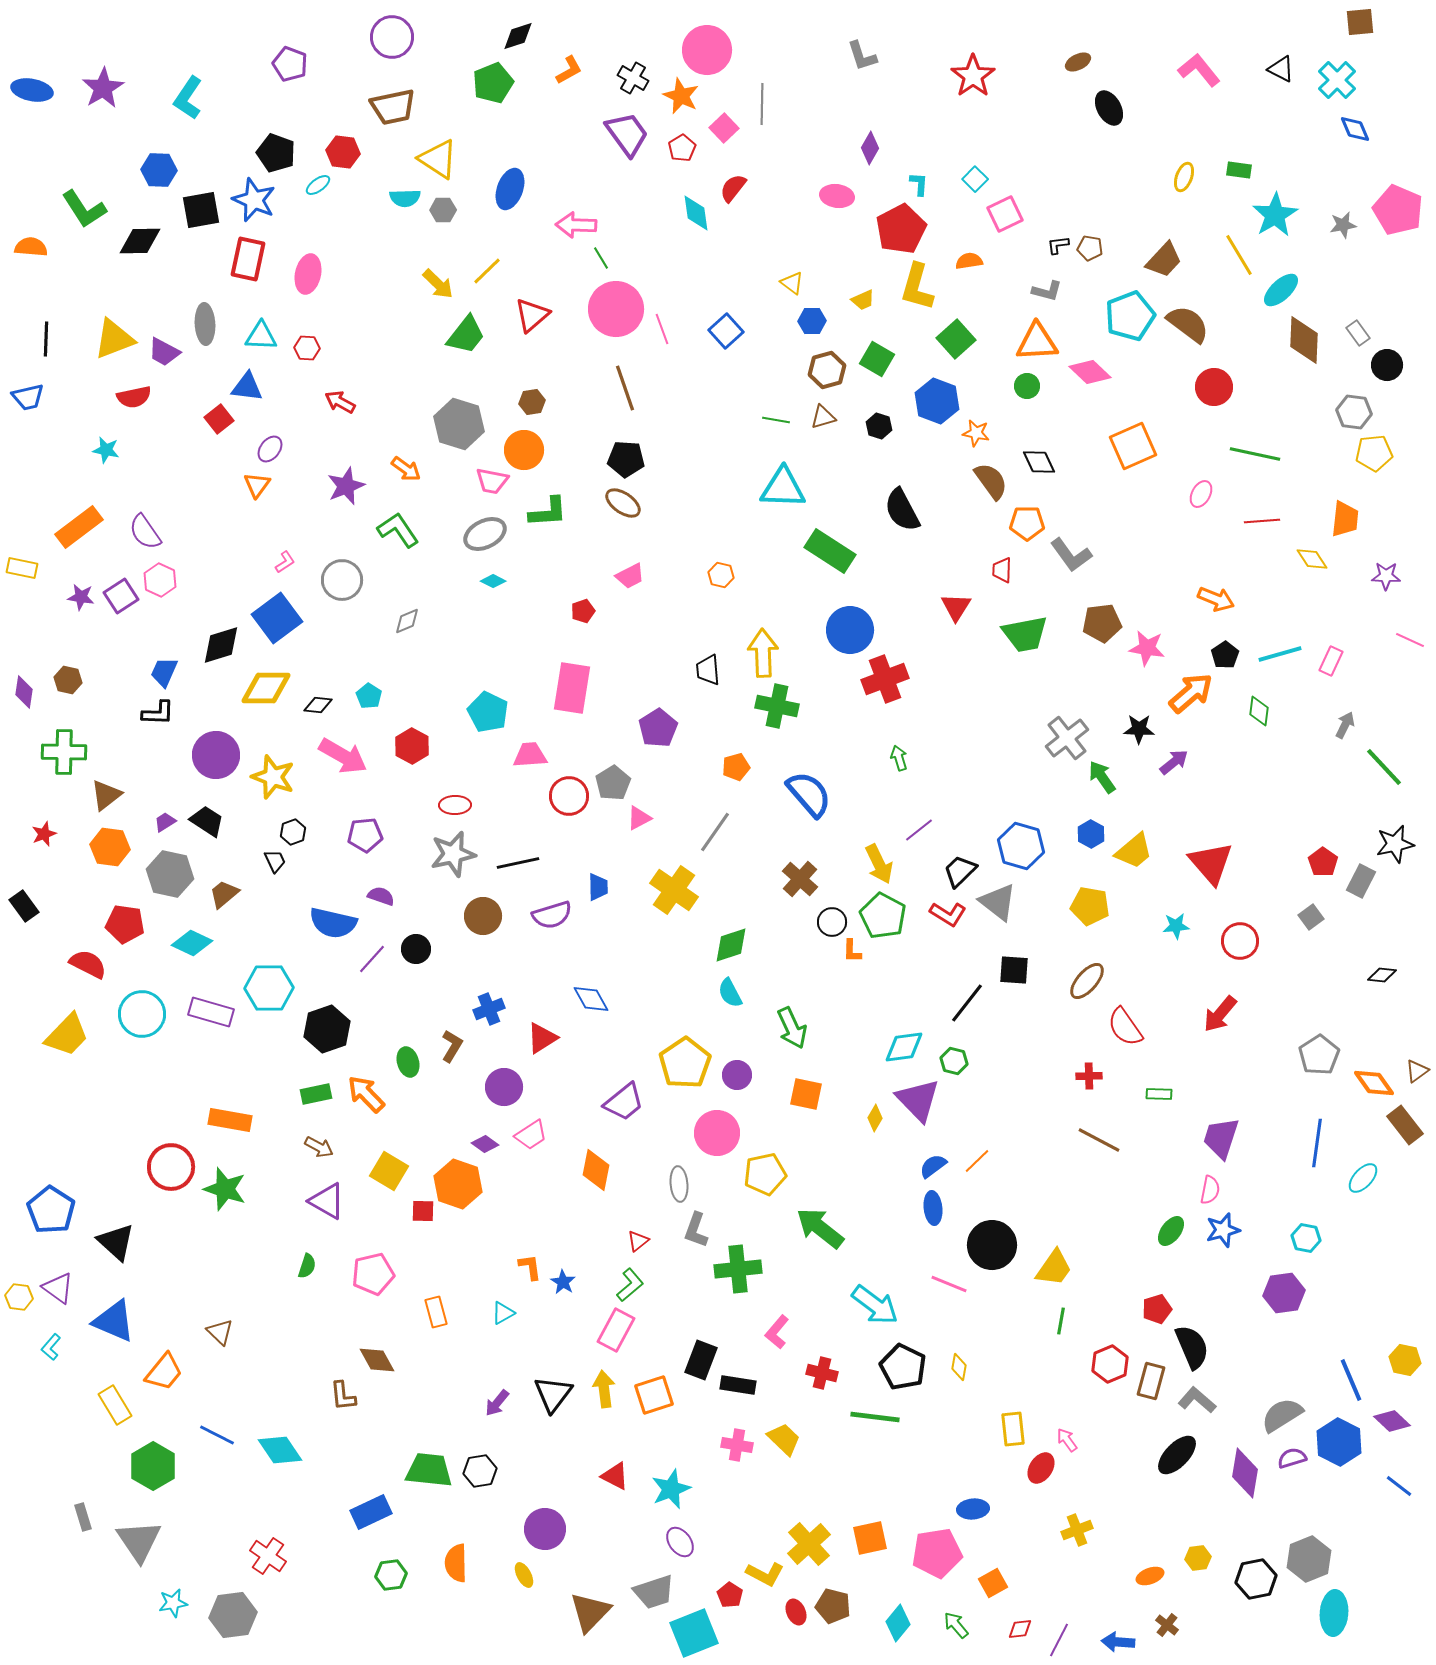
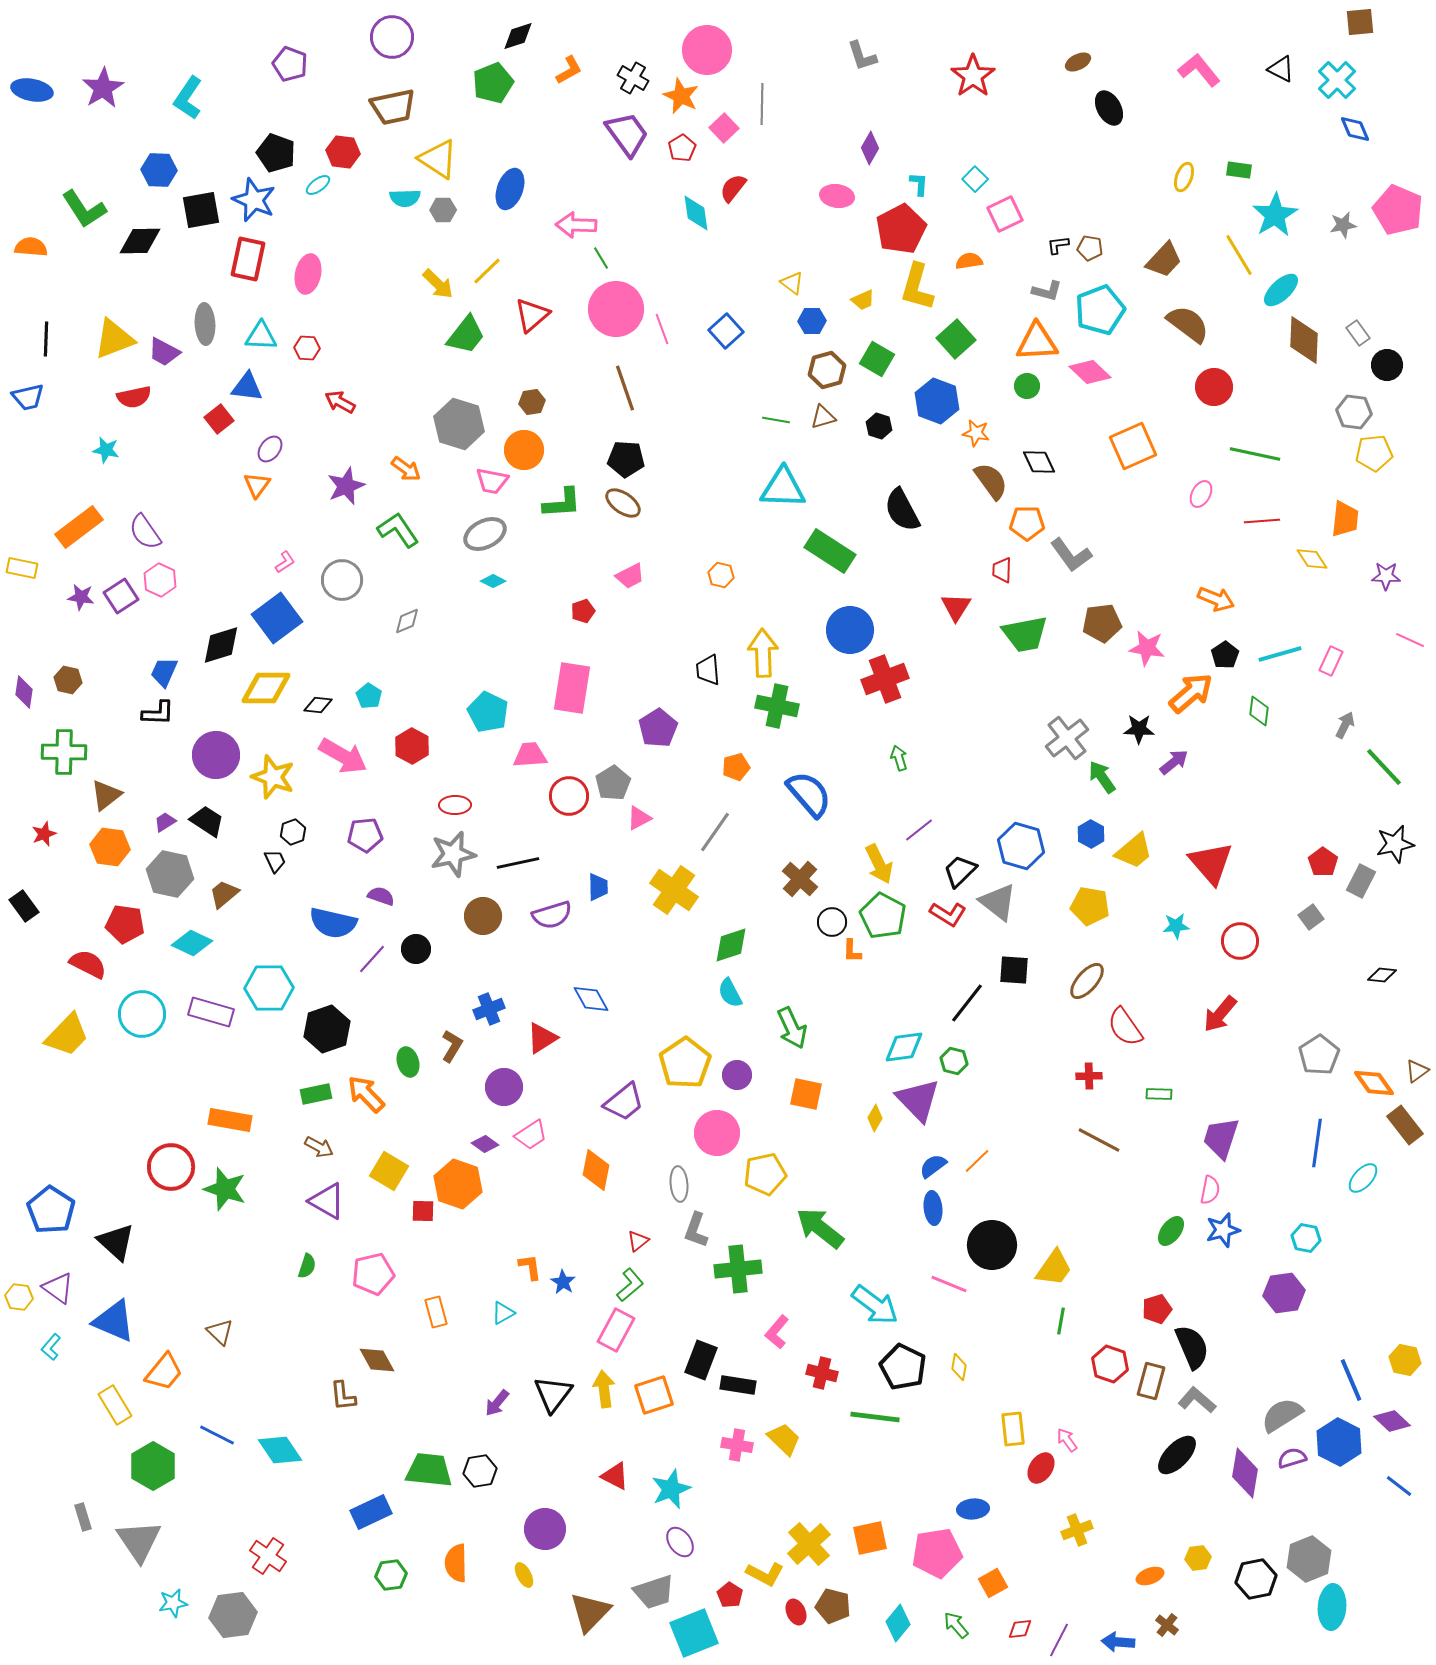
cyan pentagon at (1130, 316): moved 30 px left, 6 px up
green L-shape at (548, 512): moved 14 px right, 9 px up
red hexagon at (1110, 1364): rotated 18 degrees counterclockwise
cyan ellipse at (1334, 1613): moved 2 px left, 6 px up
